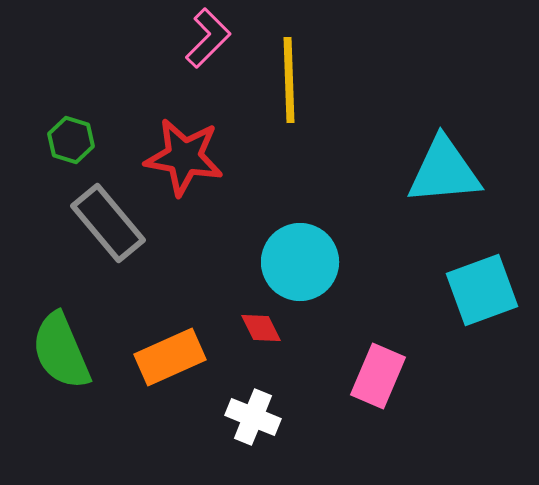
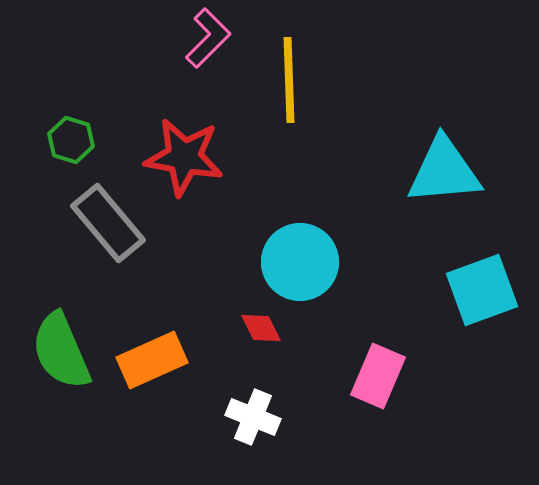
orange rectangle: moved 18 px left, 3 px down
